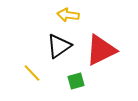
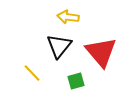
yellow arrow: moved 2 px down
black triangle: rotated 16 degrees counterclockwise
red triangle: moved 2 px down; rotated 44 degrees counterclockwise
